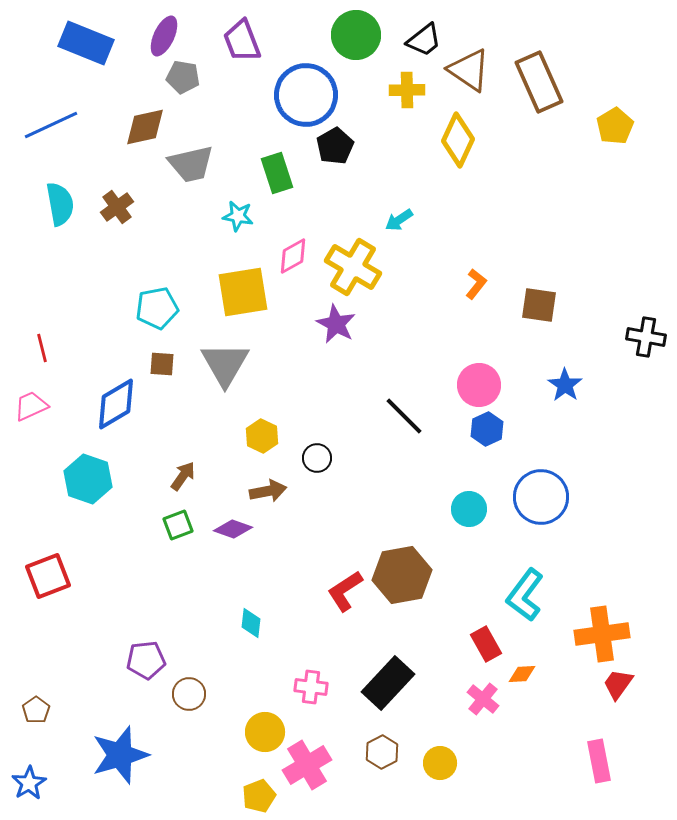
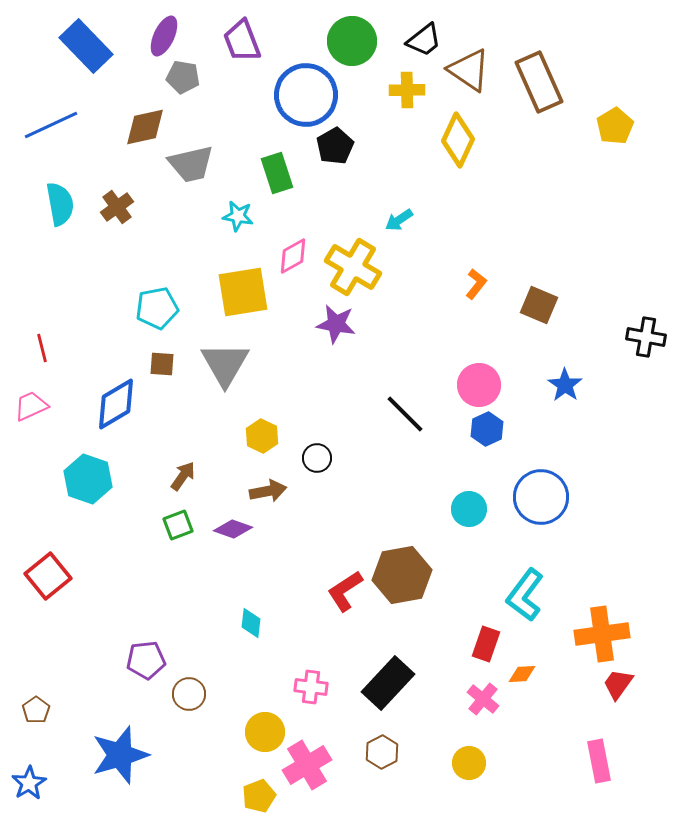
green circle at (356, 35): moved 4 px left, 6 px down
blue rectangle at (86, 43): moved 3 px down; rotated 24 degrees clockwise
brown square at (539, 305): rotated 15 degrees clockwise
purple star at (336, 324): rotated 18 degrees counterclockwise
black line at (404, 416): moved 1 px right, 2 px up
red square at (48, 576): rotated 18 degrees counterclockwise
red rectangle at (486, 644): rotated 48 degrees clockwise
yellow circle at (440, 763): moved 29 px right
